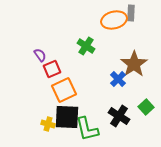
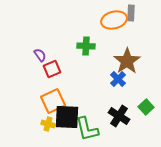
green cross: rotated 30 degrees counterclockwise
brown star: moved 7 px left, 3 px up
orange square: moved 11 px left, 11 px down
